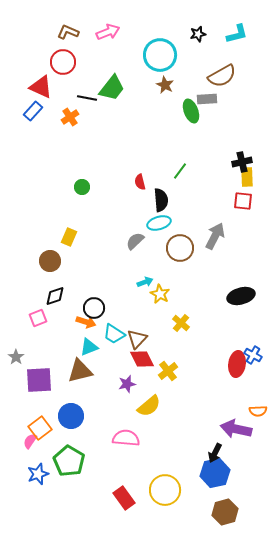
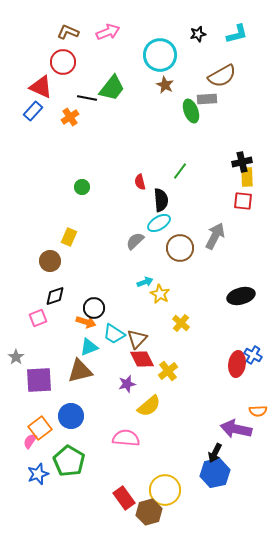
cyan ellipse at (159, 223): rotated 15 degrees counterclockwise
brown hexagon at (225, 512): moved 76 px left
